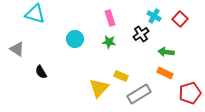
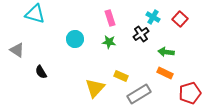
cyan cross: moved 1 px left, 1 px down
gray triangle: moved 1 px down
yellow triangle: moved 4 px left
